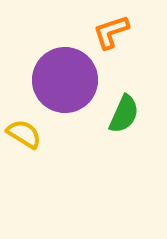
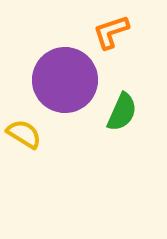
green semicircle: moved 2 px left, 2 px up
